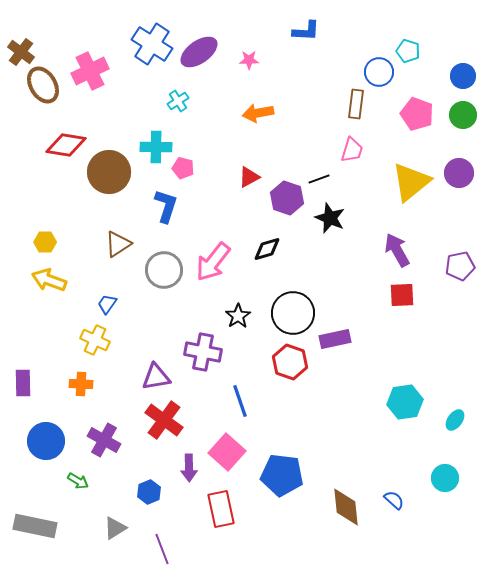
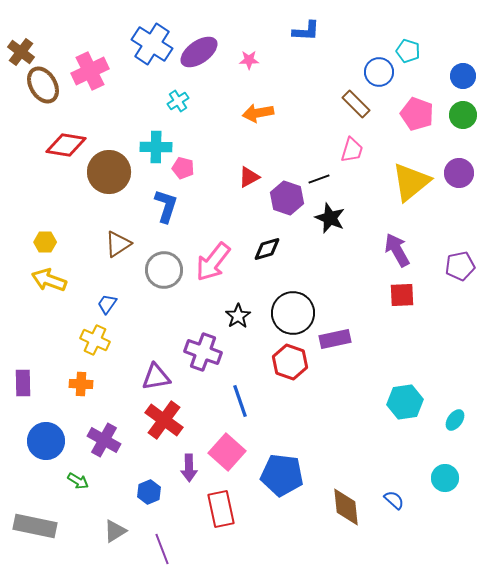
brown rectangle at (356, 104): rotated 52 degrees counterclockwise
purple cross at (203, 352): rotated 9 degrees clockwise
gray triangle at (115, 528): moved 3 px down
